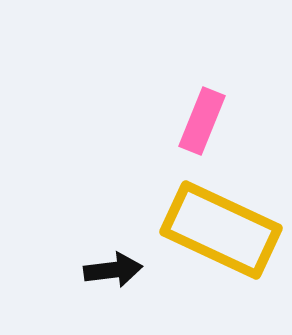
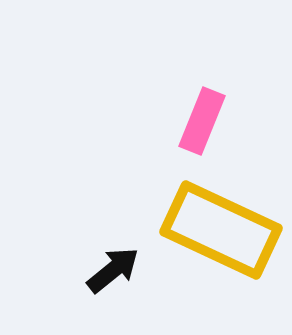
black arrow: rotated 32 degrees counterclockwise
